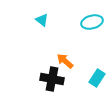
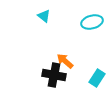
cyan triangle: moved 2 px right, 4 px up
black cross: moved 2 px right, 4 px up
